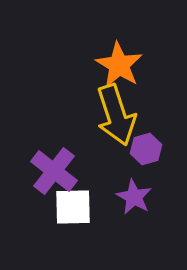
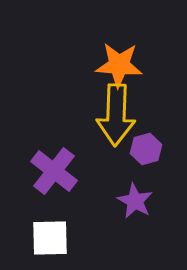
orange star: rotated 27 degrees counterclockwise
yellow arrow: rotated 20 degrees clockwise
purple star: moved 1 px right, 4 px down
white square: moved 23 px left, 31 px down
